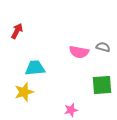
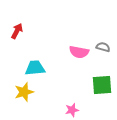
pink star: moved 1 px right
